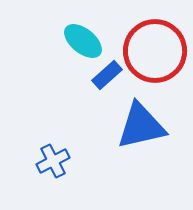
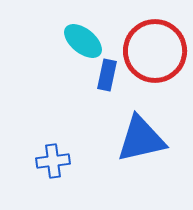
blue rectangle: rotated 36 degrees counterclockwise
blue triangle: moved 13 px down
blue cross: rotated 20 degrees clockwise
